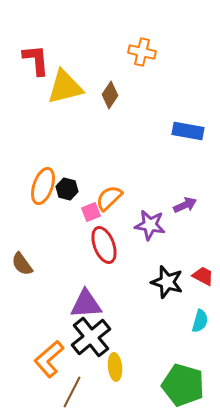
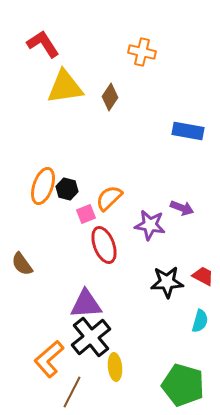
red L-shape: moved 7 px right, 16 px up; rotated 28 degrees counterclockwise
yellow triangle: rotated 6 degrees clockwise
brown diamond: moved 2 px down
purple arrow: moved 3 px left, 3 px down; rotated 45 degrees clockwise
pink square: moved 5 px left, 2 px down
black star: rotated 20 degrees counterclockwise
